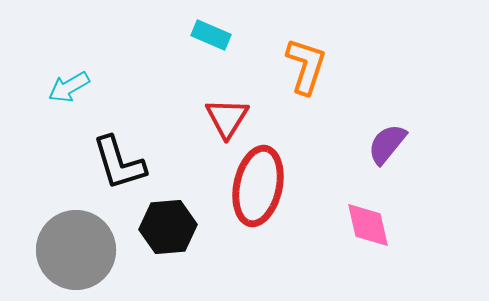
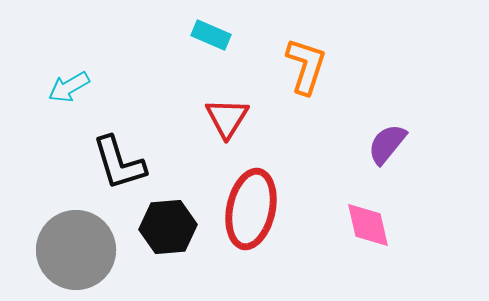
red ellipse: moved 7 px left, 23 px down
